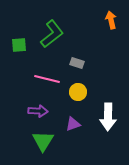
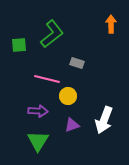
orange arrow: moved 4 px down; rotated 12 degrees clockwise
yellow circle: moved 10 px left, 4 px down
white arrow: moved 4 px left, 3 px down; rotated 20 degrees clockwise
purple triangle: moved 1 px left, 1 px down
green triangle: moved 5 px left
